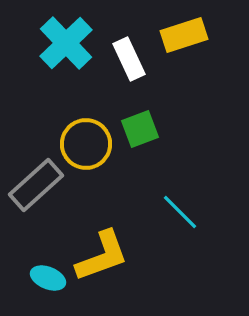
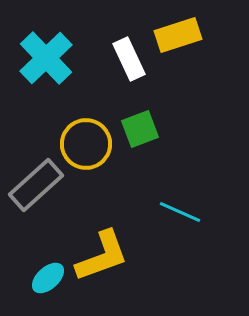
yellow rectangle: moved 6 px left
cyan cross: moved 20 px left, 15 px down
cyan line: rotated 21 degrees counterclockwise
cyan ellipse: rotated 64 degrees counterclockwise
